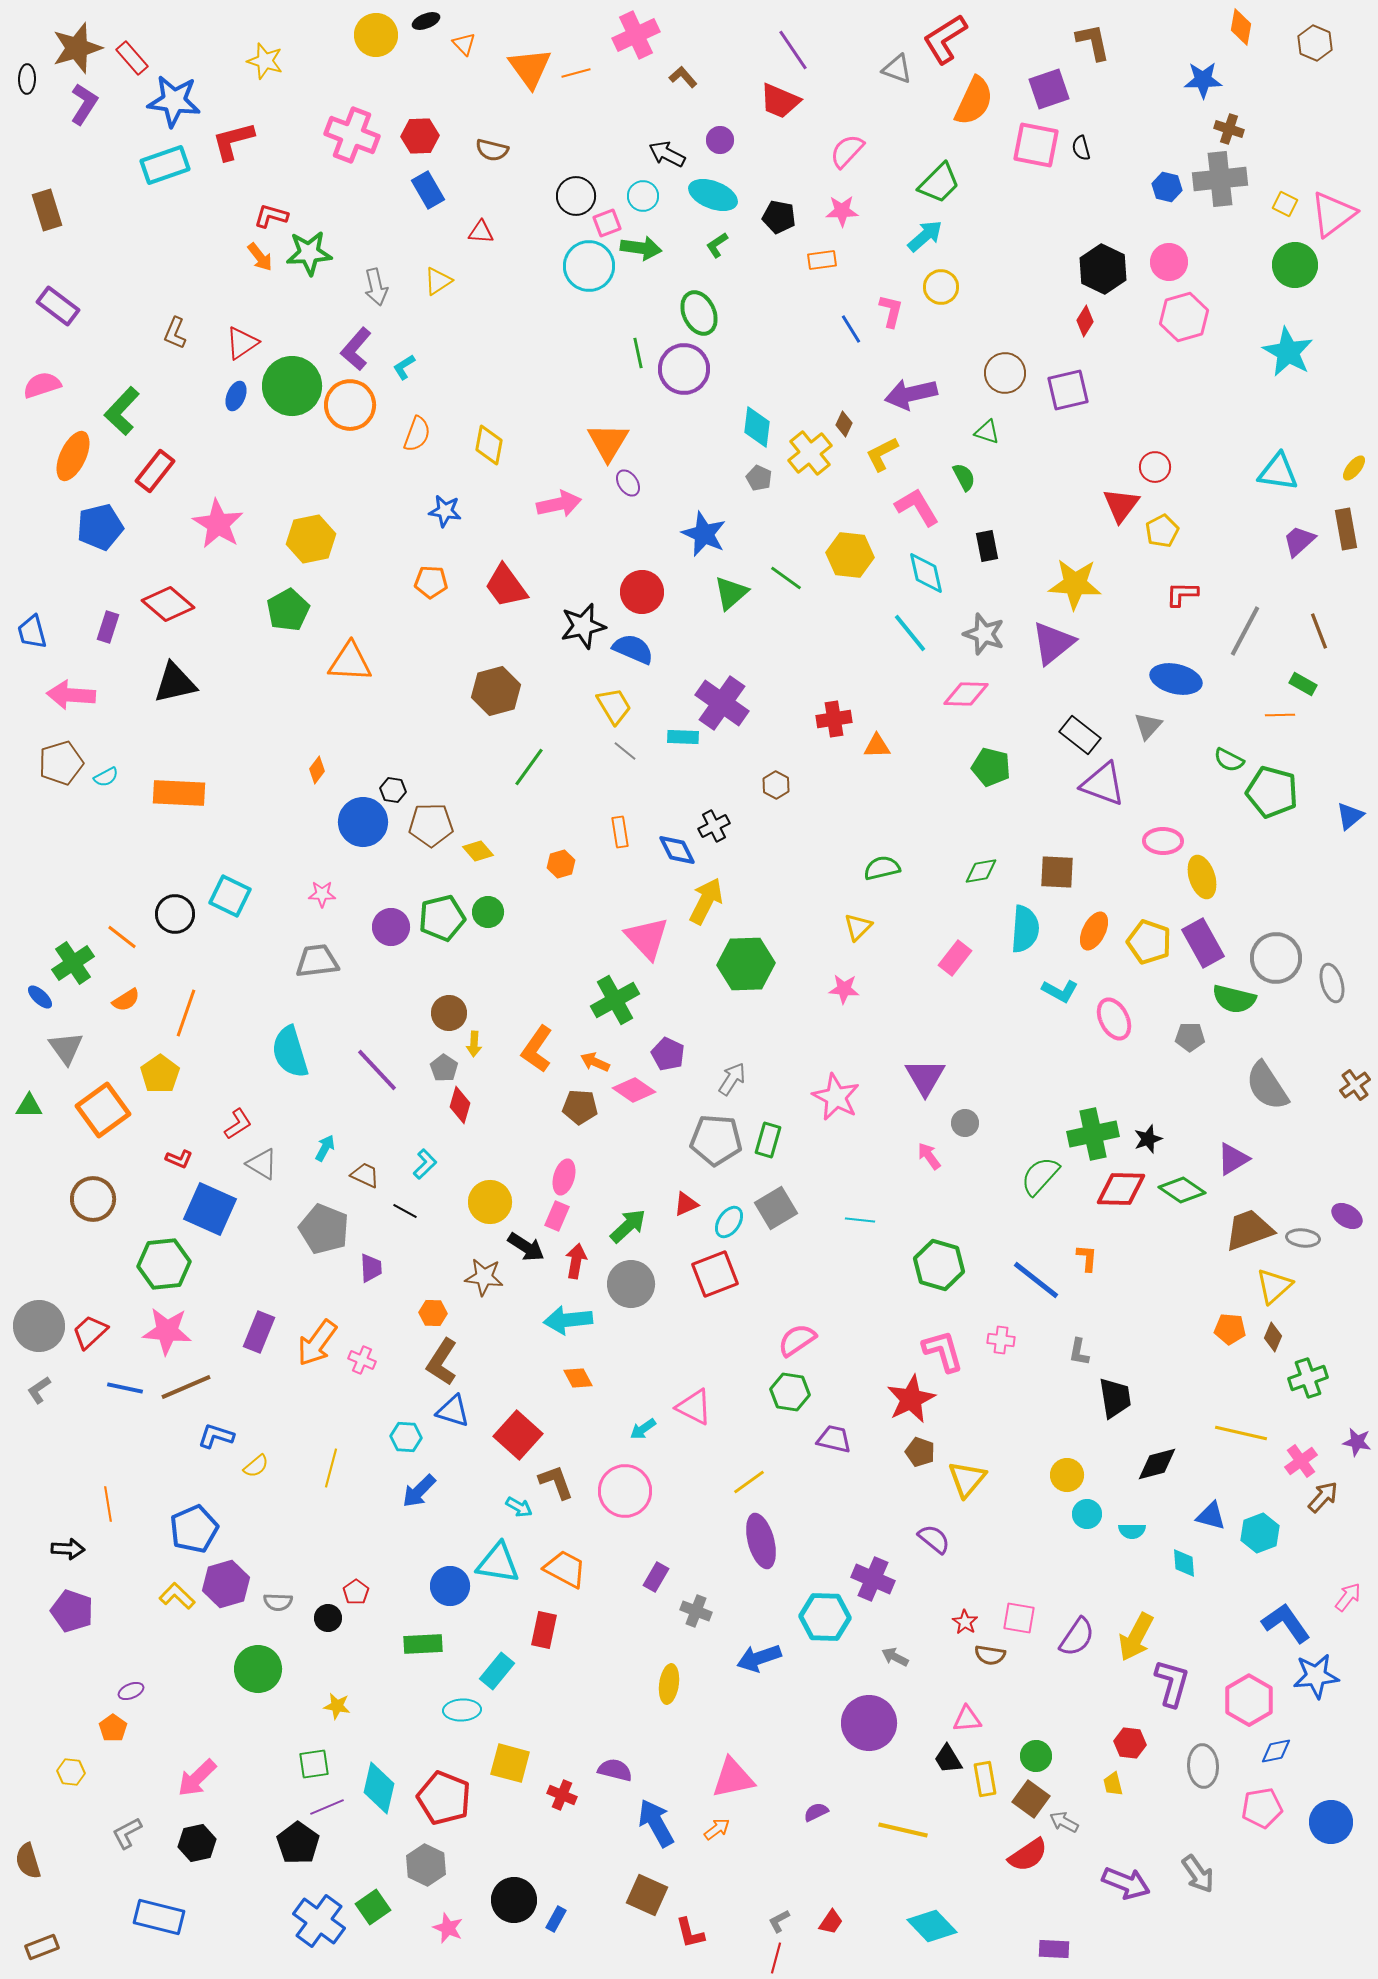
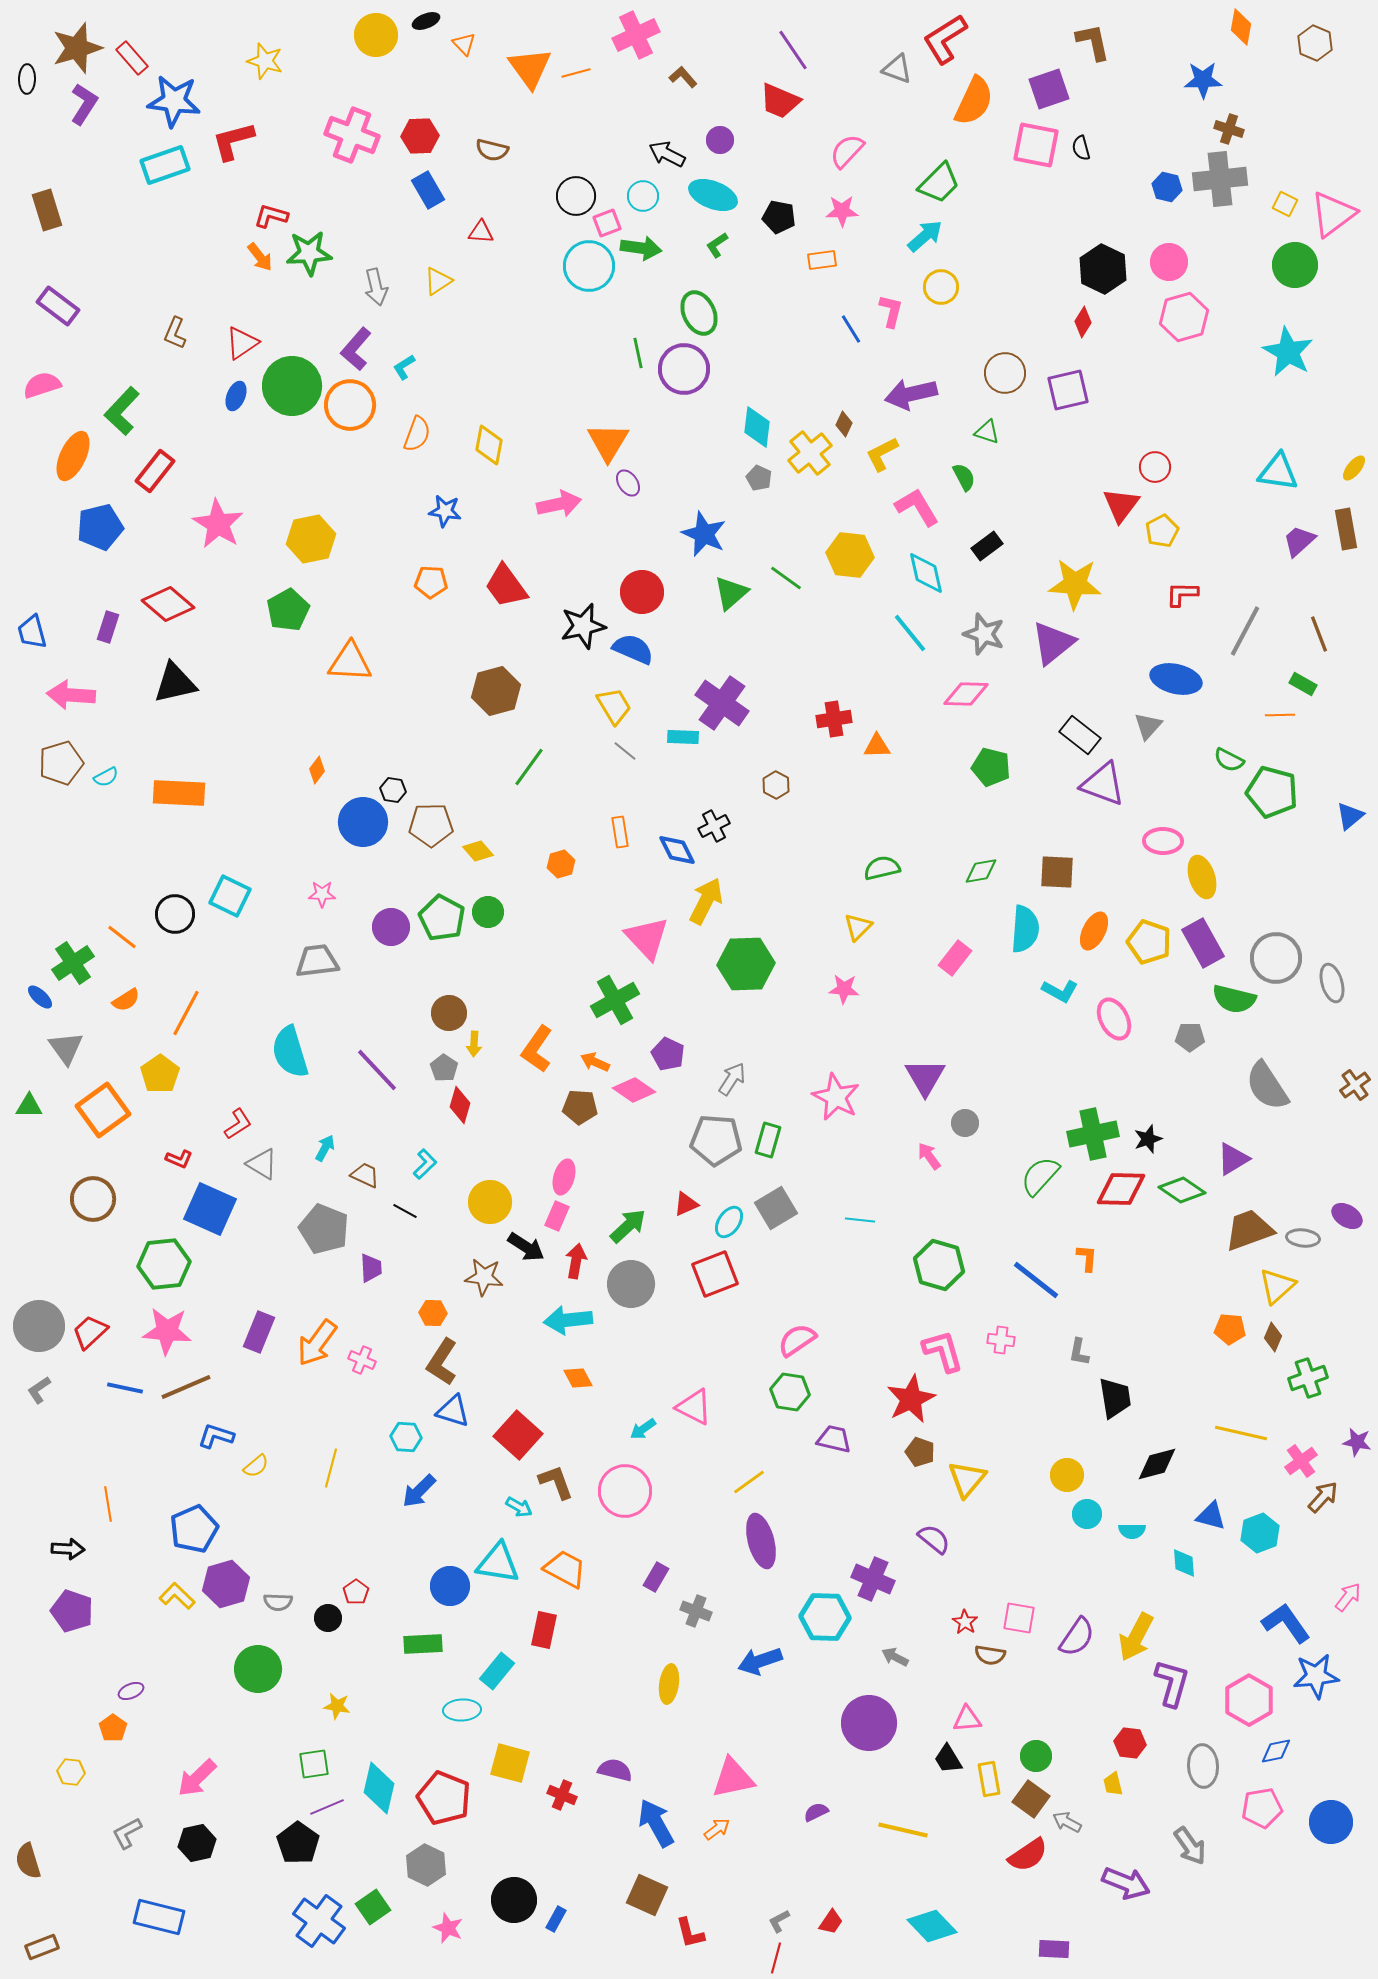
red diamond at (1085, 321): moved 2 px left, 1 px down
black rectangle at (987, 546): rotated 64 degrees clockwise
brown line at (1319, 631): moved 3 px down
green pentagon at (442, 918): rotated 30 degrees counterclockwise
orange line at (186, 1013): rotated 9 degrees clockwise
yellow triangle at (1274, 1286): moved 3 px right
blue arrow at (759, 1658): moved 1 px right, 3 px down
yellow rectangle at (985, 1779): moved 4 px right
gray arrow at (1064, 1822): moved 3 px right
gray arrow at (1198, 1874): moved 8 px left, 28 px up
